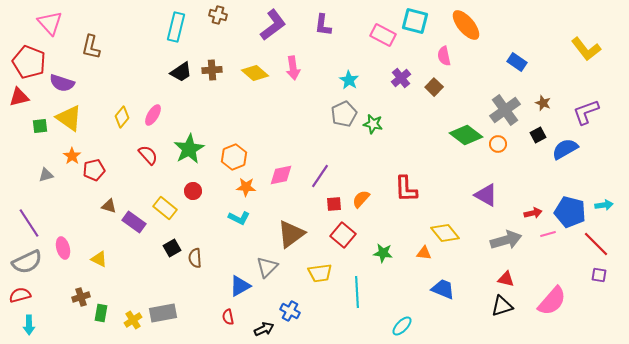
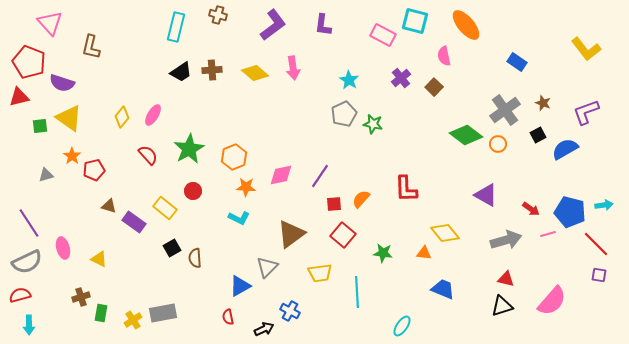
red arrow at (533, 213): moved 2 px left, 4 px up; rotated 48 degrees clockwise
cyan ellipse at (402, 326): rotated 10 degrees counterclockwise
